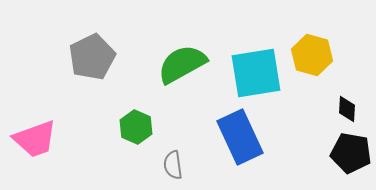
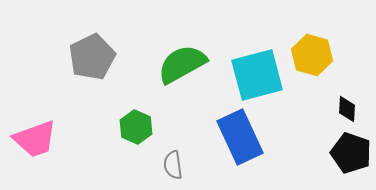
cyan square: moved 1 px right, 2 px down; rotated 6 degrees counterclockwise
black pentagon: rotated 9 degrees clockwise
